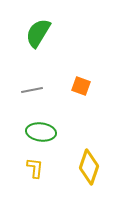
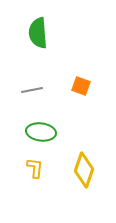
green semicircle: rotated 36 degrees counterclockwise
yellow diamond: moved 5 px left, 3 px down
